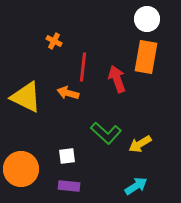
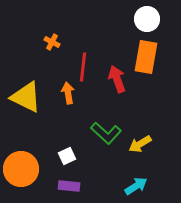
orange cross: moved 2 px left, 1 px down
orange arrow: rotated 65 degrees clockwise
white square: rotated 18 degrees counterclockwise
